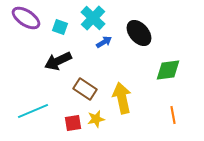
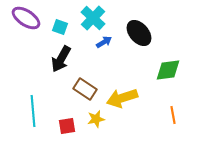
black arrow: moved 3 px right, 2 px up; rotated 36 degrees counterclockwise
yellow arrow: rotated 96 degrees counterclockwise
cyan line: rotated 72 degrees counterclockwise
red square: moved 6 px left, 3 px down
